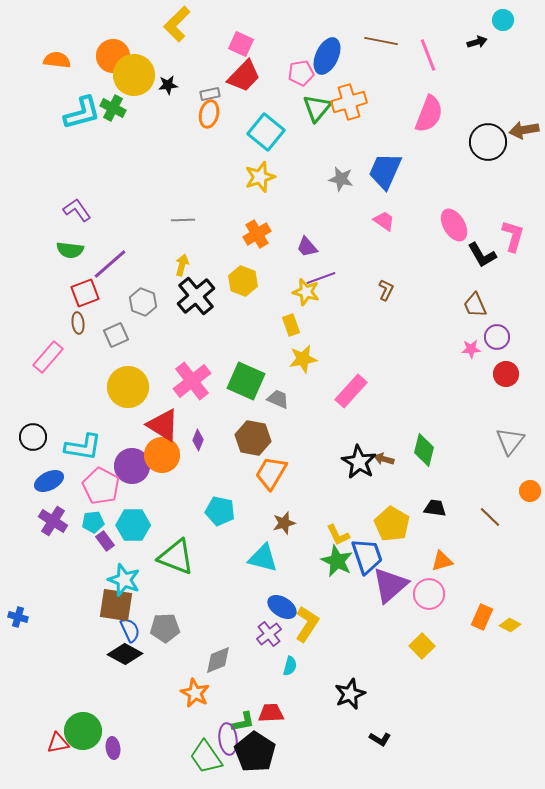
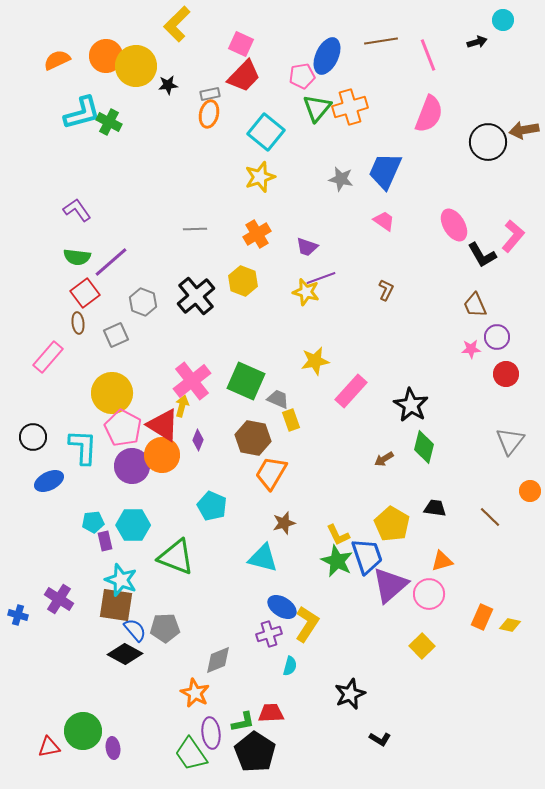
brown line at (381, 41): rotated 20 degrees counterclockwise
orange circle at (113, 56): moved 7 px left
orange semicircle at (57, 60): rotated 32 degrees counterclockwise
pink pentagon at (301, 73): moved 1 px right, 3 px down
yellow circle at (134, 75): moved 2 px right, 9 px up
orange cross at (349, 102): moved 1 px right, 5 px down
green cross at (113, 108): moved 4 px left, 14 px down
gray line at (183, 220): moved 12 px right, 9 px down
pink L-shape at (513, 236): rotated 24 degrees clockwise
purple trapezoid at (307, 247): rotated 30 degrees counterclockwise
green semicircle at (70, 250): moved 7 px right, 7 px down
purple line at (110, 264): moved 1 px right, 2 px up
yellow arrow at (182, 265): moved 141 px down
red square at (85, 293): rotated 16 degrees counterclockwise
yellow rectangle at (291, 325): moved 95 px down
yellow star at (303, 359): moved 12 px right, 2 px down
yellow circle at (128, 387): moved 16 px left, 6 px down
cyan L-shape at (83, 447): rotated 96 degrees counterclockwise
green diamond at (424, 450): moved 3 px up
brown arrow at (384, 459): rotated 48 degrees counterclockwise
black star at (359, 462): moved 52 px right, 57 px up
pink pentagon at (101, 486): moved 22 px right, 58 px up
cyan pentagon at (220, 511): moved 8 px left, 5 px up; rotated 12 degrees clockwise
purple cross at (53, 521): moved 6 px right, 78 px down
purple rectangle at (105, 541): rotated 24 degrees clockwise
cyan star at (124, 580): moved 3 px left
blue cross at (18, 617): moved 2 px up
yellow diamond at (510, 625): rotated 15 degrees counterclockwise
blue semicircle at (130, 630): moved 5 px right; rotated 15 degrees counterclockwise
purple cross at (269, 634): rotated 20 degrees clockwise
purple ellipse at (228, 739): moved 17 px left, 6 px up
red triangle at (58, 743): moved 9 px left, 4 px down
green trapezoid at (206, 757): moved 15 px left, 3 px up
